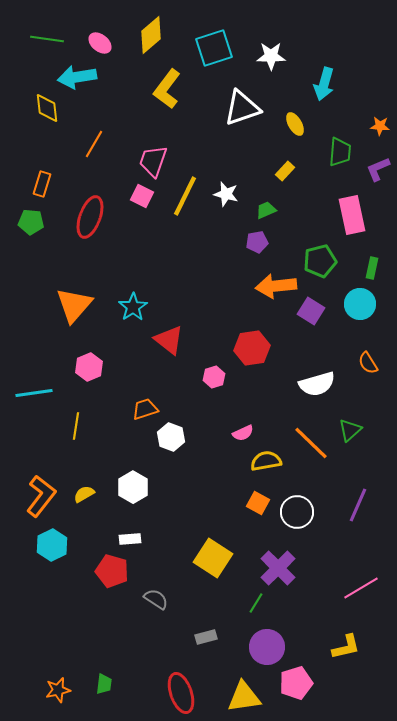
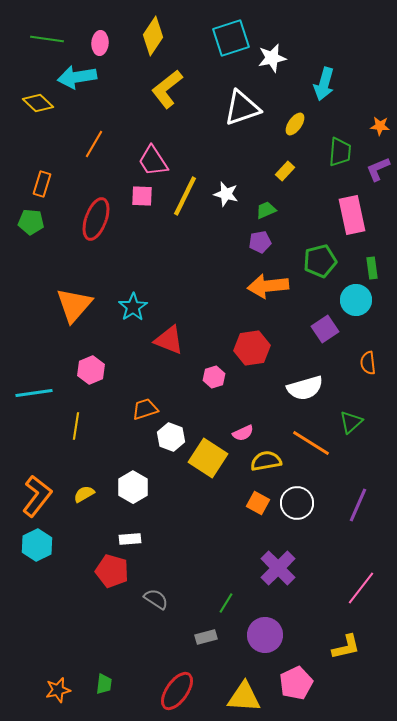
yellow diamond at (151, 35): moved 2 px right, 1 px down; rotated 15 degrees counterclockwise
pink ellipse at (100, 43): rotated 55 degrees clockwise
cyan square at (214, 48): moved 17 px right, 10 px up
white star at (271, 56): moved 1 px right, 2 px down; rotated 12 degrees counterclockwise
yellow L-shape at (167, 89): rotated 15 degrees clockwise
yellow diamond at (47, 108): moved 9 px left, 5 px up; rotated 40 degrees counterclockwise
yellow ellipse at (295, 124): rotated 65 degrees clockwise
pink trapezoid at (153, 161): rotated 52 degrees counterclockwise
pink square at (142, 196): rotated 25 degrees counterclockwise
red ellipse at (90, 217): moved 6 px right, 2 px down
purple pentagon at (257, 242): moved 3 px right
green rectangle at (372, 268): rotated 20 degrees counterclockwise
orange arrow at (276, 286): moved 8 px left
cyan circle at (360, 304): moved 4 px left, 4 px up
purple square at (311, 311): moved 14 px right, 18 px down; rotated 24 degrees clockwise
red triangle at (169, 340): rotated 16 degrees counterclockwise
orange semicircle at (368, 363): rotated 25 degrees clockwise
pink hexagon at (89, 367): moved 2 px right, 3 px down
white semicircle at (317, 384): moved 12 px left, 4 px down
green triangle at (350, 430): moved 1 px right, 8 px up
orange line at (311, 443): rotated 12 degrees counterclockwise
orange L-shape at (41, 496): moved 4 px left
white circle at (297, 512): moved 9 px up
cyan hexagon at (52, 545): moved 15 px left
yellow square at (213, 558): moved 5 px left, 100 px up
pink line at (361, 588): rotated 21 degrees counterclockwise
green line at (256, 603): moved 30 px left
purple circle at (267, 647): moved 2 px left, 12 px up
pink pentagon at (296, 683): rotated 8 degrees counterclockwise
red ellipse at (181, 693): moved 4 px left, 2 px up; rotated 54 degrees clockwise
yellow triangle at (244, 697): rotated 12 degrees clockwise
